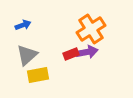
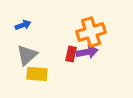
orange cross: moved 3 px down; rotated 16 degrees clockwise
red rectangle: rotated 56 degrees counterclockwise
yellow rectangle: moved 1 px left, 1 px up; rotated 15 degrees clockwise
